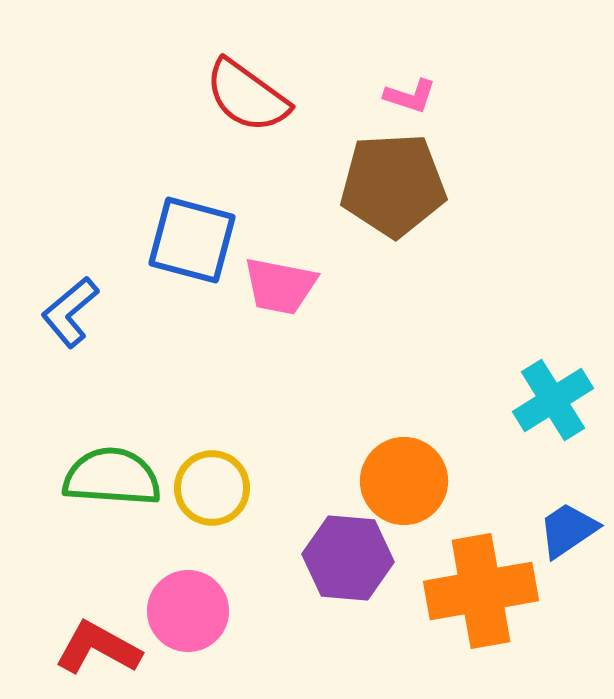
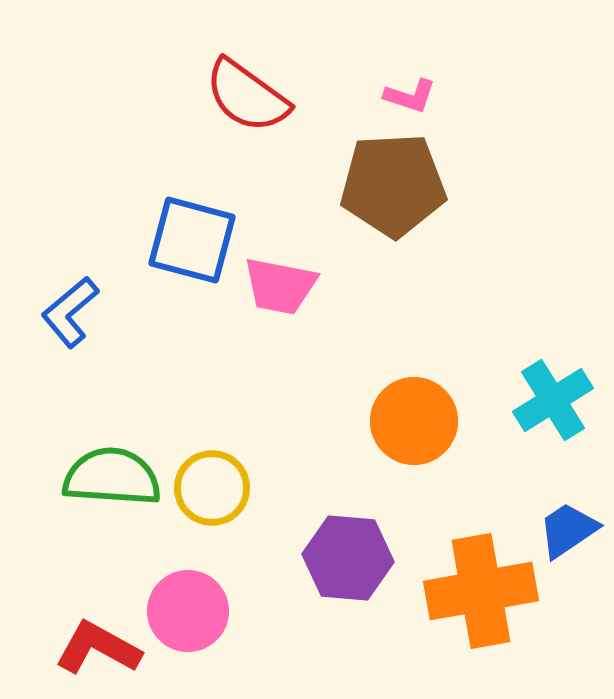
orange circle: moved 10 px right, 60 px up
